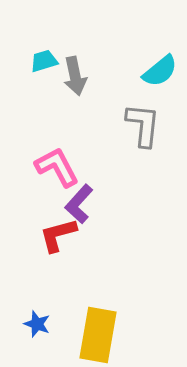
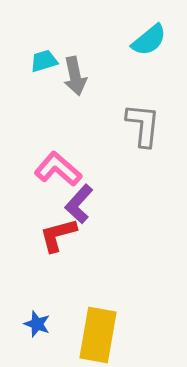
cyan semicircle: moved 11 px left, 31 px up
pink L-shape: moved 1 px right, 2 px down; rotated 21 degrees counterclockwise
